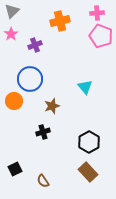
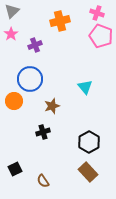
pink cross: rotated 24 degrees clockwise
